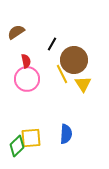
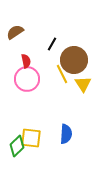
brown semicircle: moved 1 px left
yellow square: rotated 10 degrees clockwise
